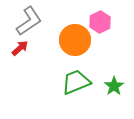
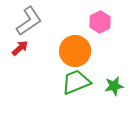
orange circle: moved 11 px down
green star: rotated 24 degrees clockwise
